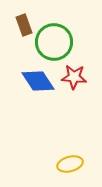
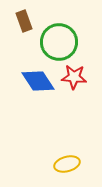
brown rectangle: moved 4 px up
green circle: moved 5 px right
yellow ellipse: moved 3 px left
